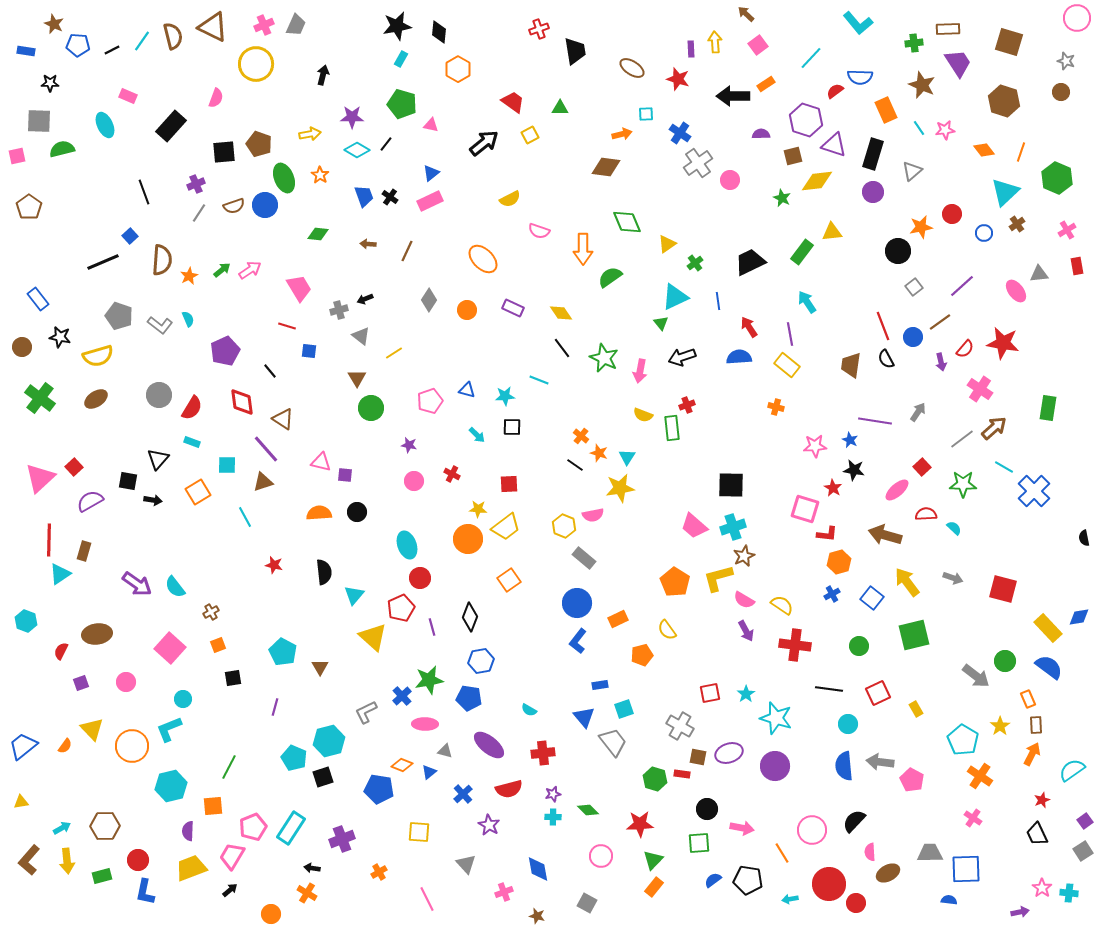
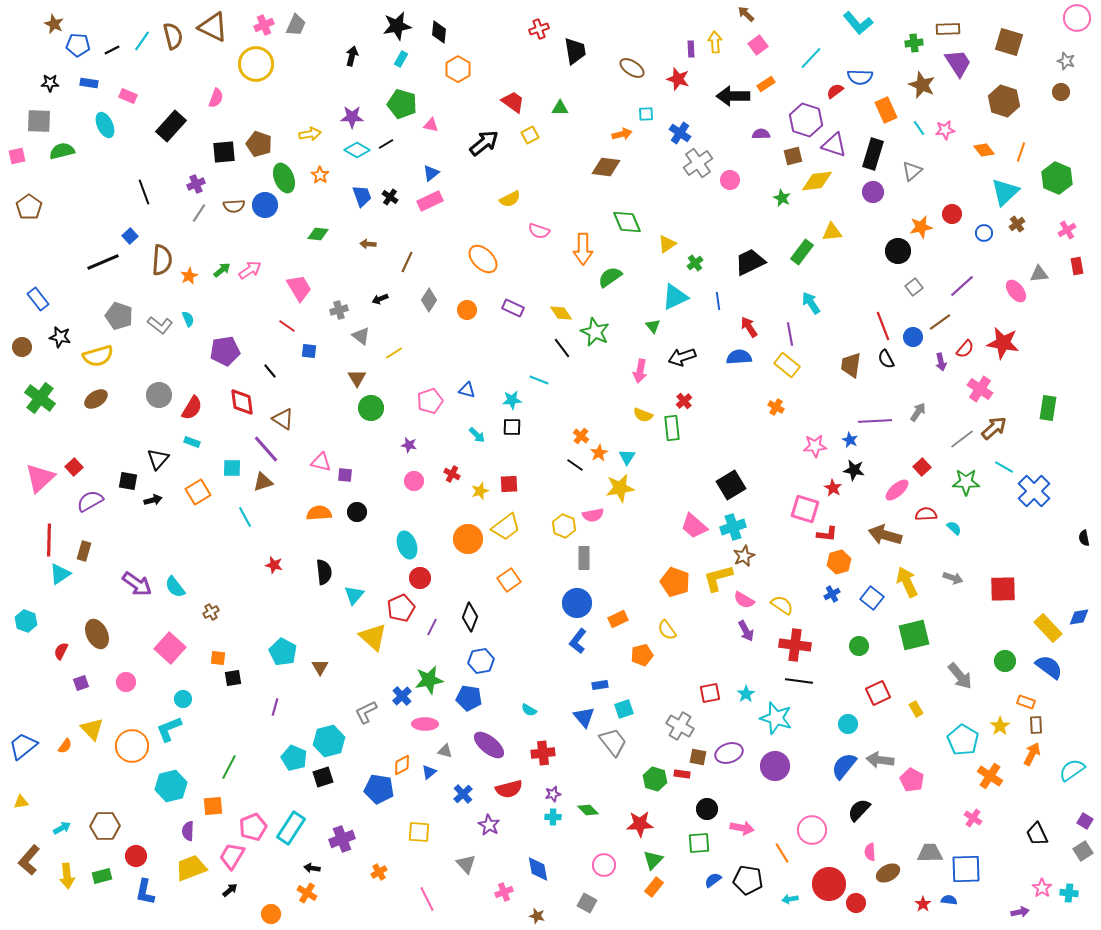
blue rectangle at (26, 51): moved 63 px right, 32 px down
black arrow at (323, 75): moved 29 px right, 19 px up
black line at (386, 144): rotated 21 degrees clockwise
green semicircle at (62, 149): moved 2 px down
blue trapezoid at (364, 196): moved 2 px left
brown semicircle at (234, 206): rotated 15 degrees clockwise
brown line at (407, 251): moved 11 px down
black arrow at (365, 299): moved 15 px right
cyan arrow at (807, 302): moved 4 px right, 1 px down
green triangle at (661, 323): moved 8 px left, 3 px down
red line at (287, 326): rotated 18 degrees clockwise
purple pentagon at (225, 351): rotated 16 degrees clockwise
green star at (604, 358): moved 9 px left, 26 px up
cyan star at (505, 396): moved 7 px right, 4 px down
red cross at (687, 405): moved 3 px left, 4 px up; rotated 21 degrees counterclockwise
orange cross at (776, 407): rotated 14 degrees clockwise
purple line at (875, 421): rotated 12 degrees counterclockwise
orange star at (599, 453): rotated 24 degrees clockwise
cyan square at (227, 465): moved 5 px right, 3 px down
green star at (963, 484): moved 3 px right, 2 px up
black square at (731, 485): rotated 32 degrees counterclockwise
black arrow at (153, 500): rotated 24 degrees counterclockwise
yellow star at (478, 509): moved 2 px right, 18 px up; rotated 24 degrees counterclockwise
gray rectangle at (584, 558): rotated 50 degrees clockwise
orange pentagon at (675, 582): rotated 12 degrees counterclockwise
yellow arrow at (907, 582): rotated 12 degrees clockwise
red square at (1003, 589): rotated 16 degrees counterclockwise
purple line at (432, 627): rotated 42 degrees clockwise
brown ellipse at (97, 634): rotated 72 degrees clockwise
orange square at (218, 645): moved 13 px down; rotated 28 degrees clockwise
gray arrow at (976, 676): moved 16 px left; rotated 12 degrees clockwise
black line at (829, 689): moved 30 px left, 8 px up
orange rectangle at (1028, 699): moved 2 px left, 3 px down; rotated 48 degrees counterclockwise
gray arrow at (880, 762): moved 2 px up
orange diamond at (402, 765): rotated 50 degrees counterclockwise
blue semicircle at (844, 766): rotated 44 degrees clockwise
orange cross at (980, 776): moved 10 px right
red star at (1042, 800): moved 119 px left, 104 px down; rotated 14 degrees counterclockwise
black semicircle at (854, 821): moved 5 px right, 11 px up
purple square at (1085, 821): rotated 21 degrees counterclockwise
pink circle at (601, 856): moved 3 px right, 9 px down
red circle at (138, 860): moved 2 px left, 4 px up
yellow arrow at (67, 861): moved 15 px down
